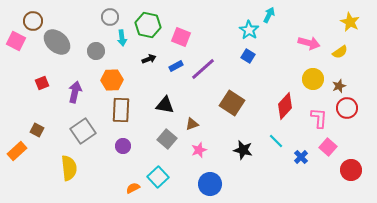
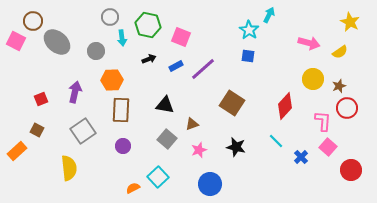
blue square at (248, 56): rotated 24 degrees counterclockwise
red square at (42, 83): moved 1 px left, 16 px down
pink L-shape at (319, 118): moved 4 px right, 3 px down
black star at (243, 150): moved 7 px left, 3 px up
